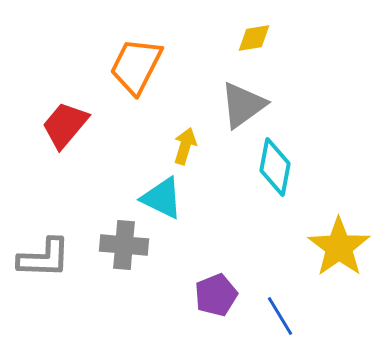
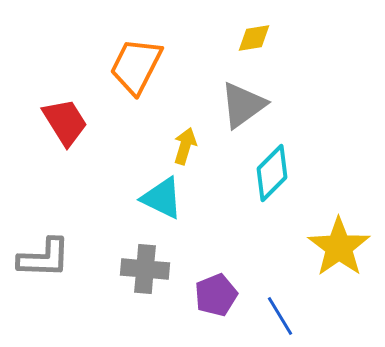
red trapezoid: moved 3 px up; rotated 108 degrees clockwise
cyan diamond: moved 3 px left, 6 px down; rotated 34 degrees clockwise
gray cross: moved 21 px right, 24 px down
